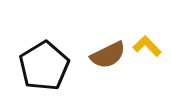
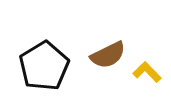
yellow L-shape: moved 26 px down
